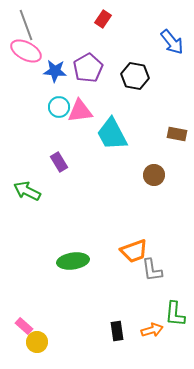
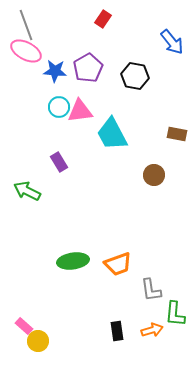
orange trapezoid: moved 16 px left, 13 px down
gray L-shape: moved 1 px left, 20 px down
yellow circle: moved 1 px right, 1 px up
